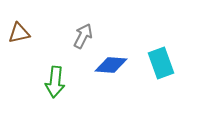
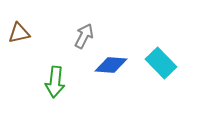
gray arrow: moved 1 px right
cyan rectangle: rotated 24 degrees counterclockwise
